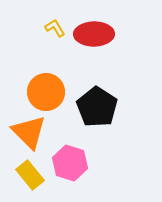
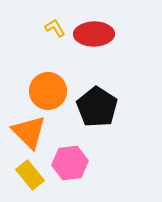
orange circle: moved 2 px right, 1 px up
pink hexagon: rotated 24 degrees counterclockwise
